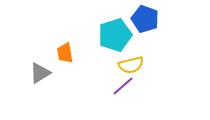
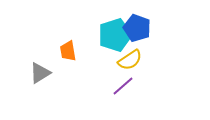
blue pentagon: moved 8 px left, 9 px down
orange trapezoid: moved 3 px right, 2 px up
yellow semicircle: moved 1 px left, 5 px up; rotated 20 degrees counterclockwise
